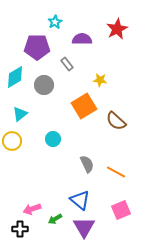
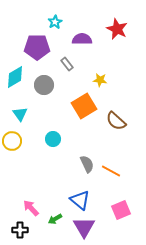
red star: rotated 20 degrees counterclockwise
cyan triangle: rotated 28 degrees counterclockwise
orange line: moved 5 px left, 1 px up
pink arrow: moved 1 px left, 1 px up; rotated 66 degrees clockwise
black cross: moved 1 px down
